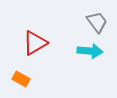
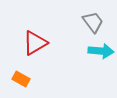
gray trapezoid: moved 4 px left
cyan arrow: moved 11 px right
